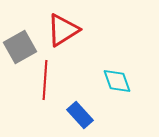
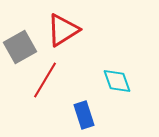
red line: rotated 27 degrees clockwise
blue rectangle: moved 4 px right; rotated 24 degrees clockwise
